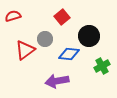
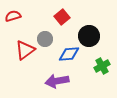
blue diamond: rotated 10 degrees counterclockwise
